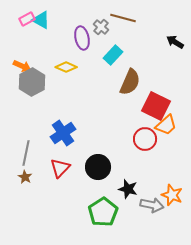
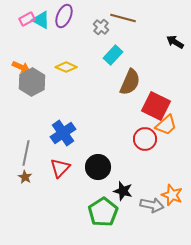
purple ellipse: moved 18 px left, 22 px up; rotated 35 degrees clockwise
orange arrow: moved 1 px left, 1 px down
black star: moved 5 px left, 2 px down
